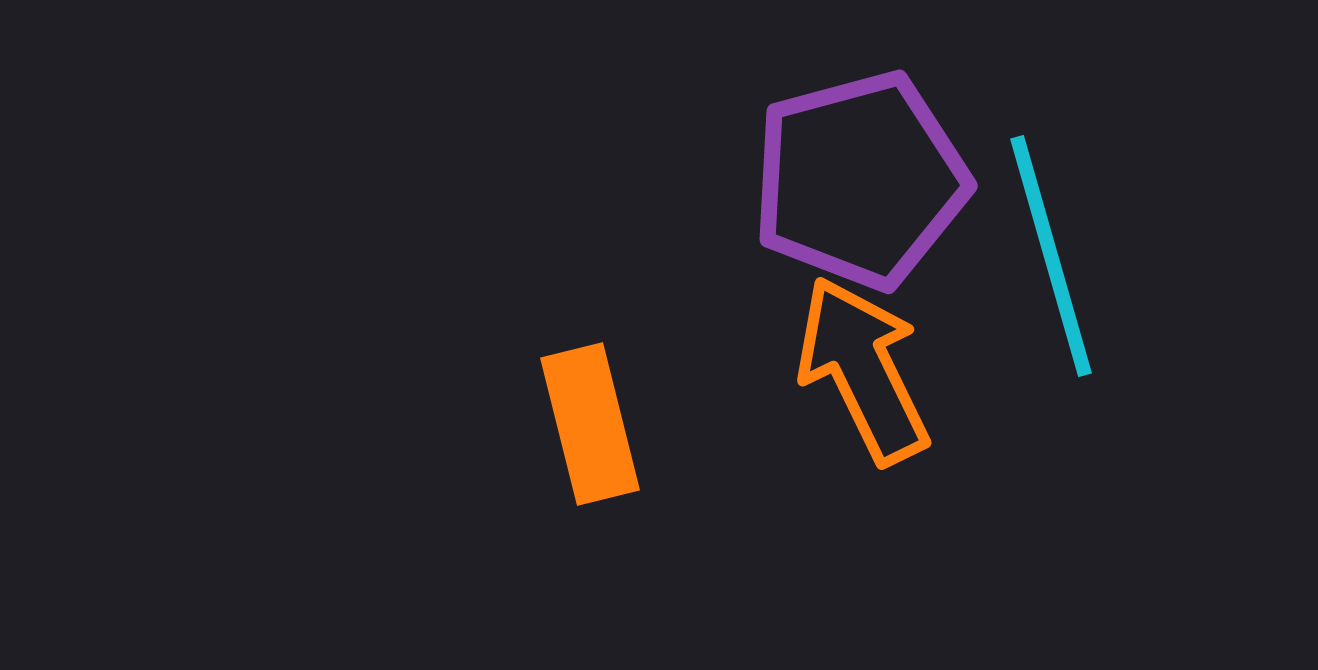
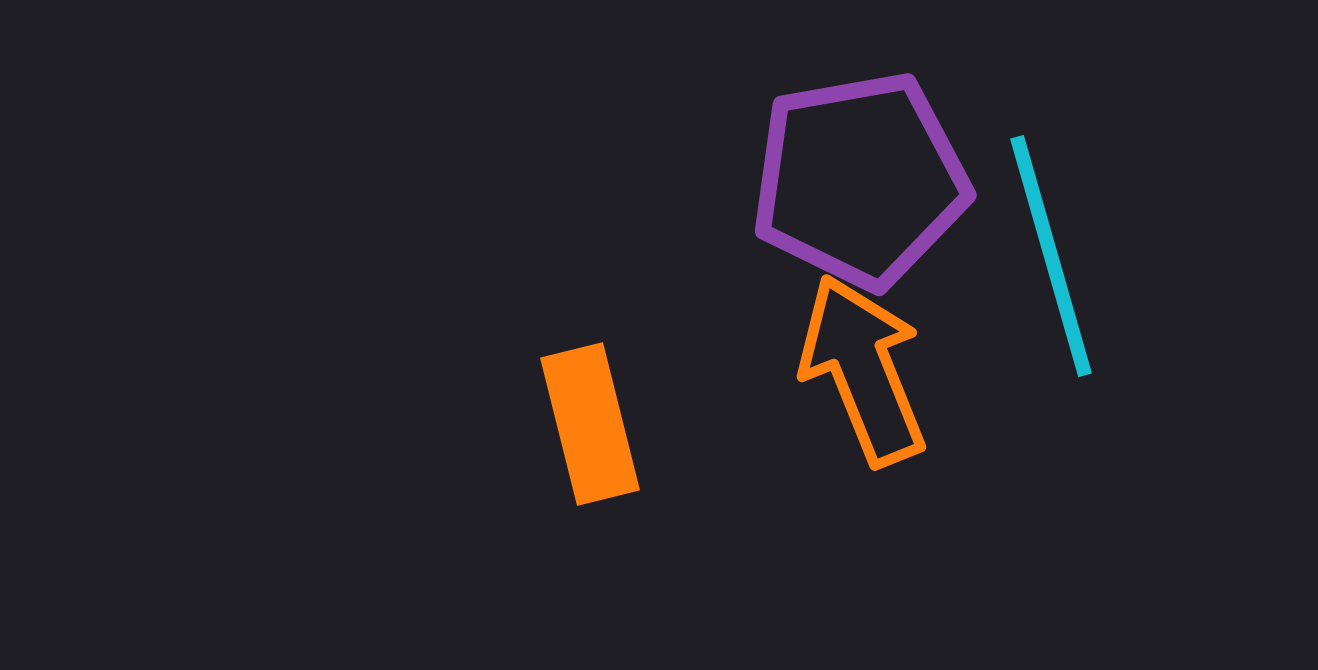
purple pentagon: rotated 5 degrees clockwise
orange arrow: rotated 4 degrees clockwise
